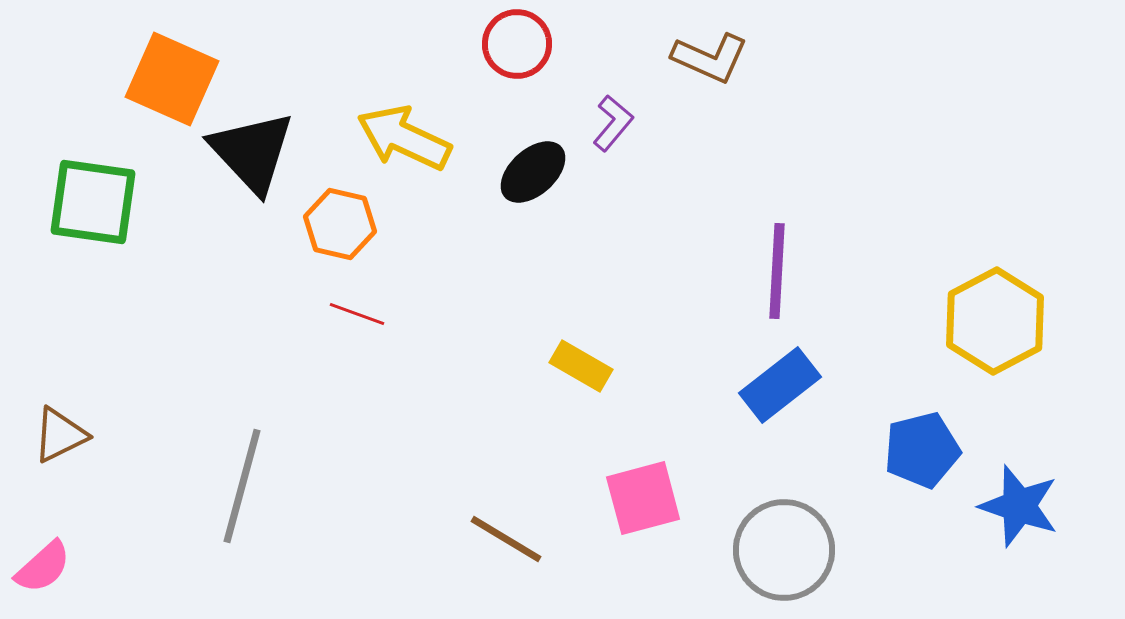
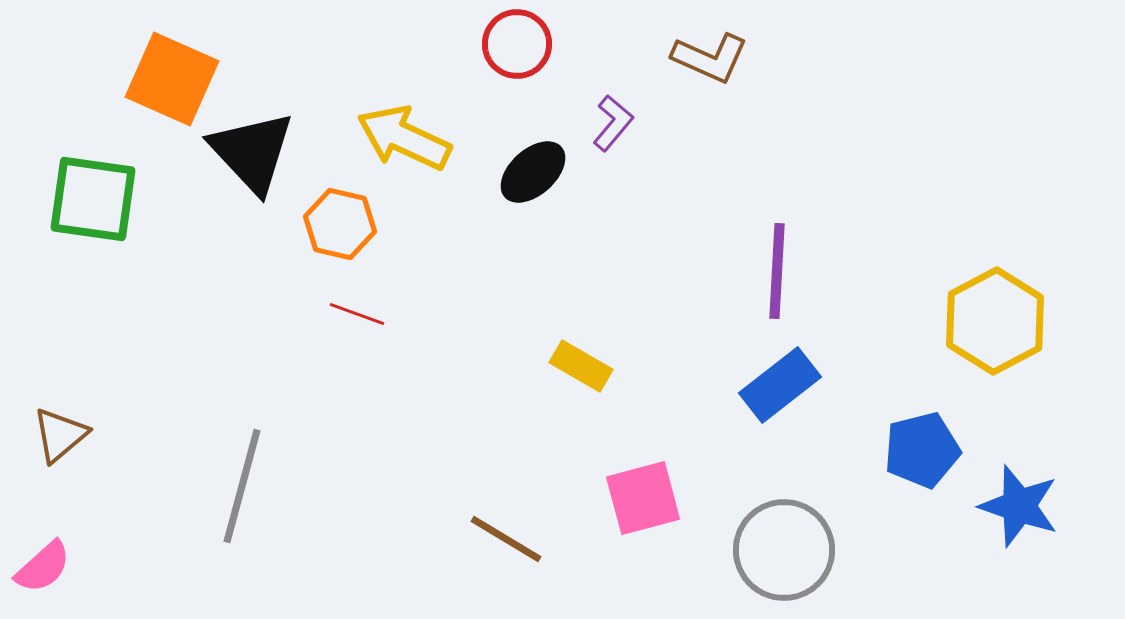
green square: moved 3 px up
brown triangle: rotated 14 degrees counterclockwise
